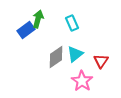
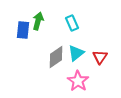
green arrow: moved 2 px down
blue rectangle: moved 3 px left; rotated 48 degrees counterclockwise
cyan triangle: moved 1 px right, 1 px up
red triangle: moved 1 px left, 4 px up
pink star: moved 4 px left
